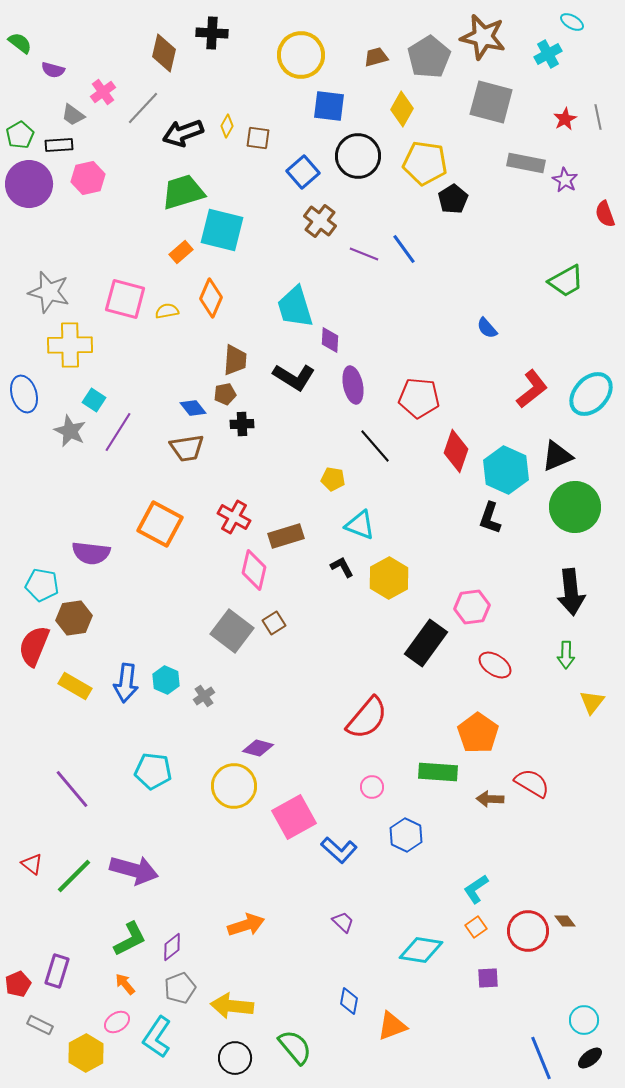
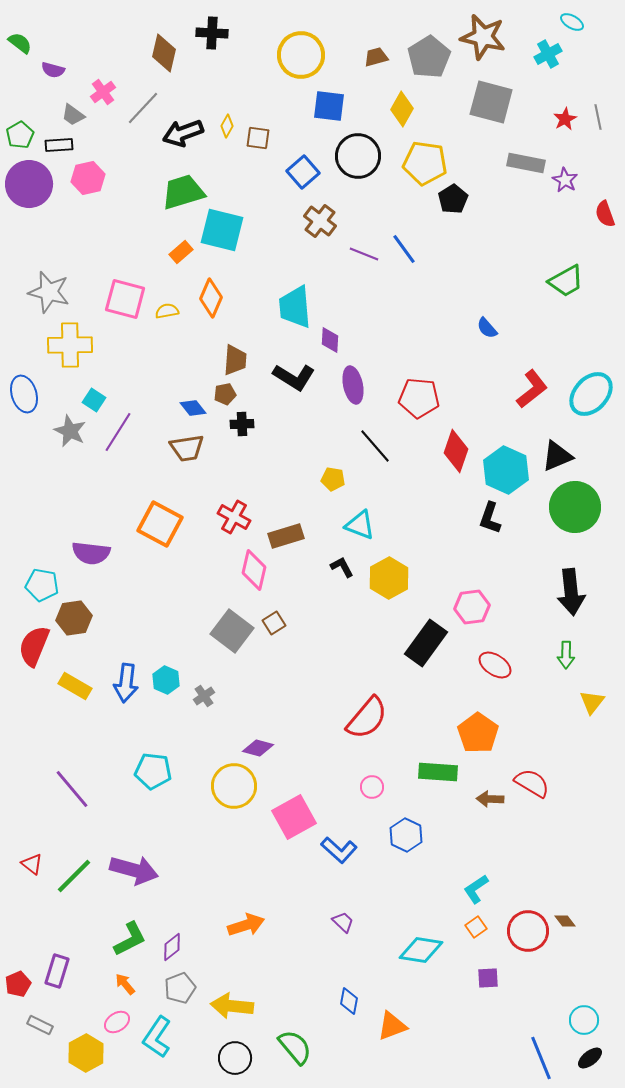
cyan trapezoid at (295, 307): rotated 12 degrees clockwise
